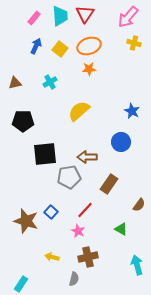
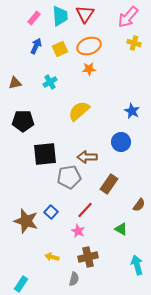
yellow square: rotated 28 degrees clockwise
